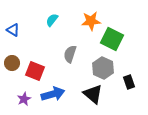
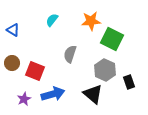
gray hexagon: moved 2 px right, 2 px down
